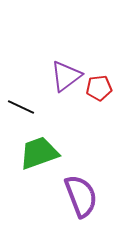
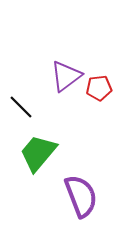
black line: rotated 20 degrees clockwise
green trapezoid: moved 1 px left; rotated 30 degrees counterclockwise
